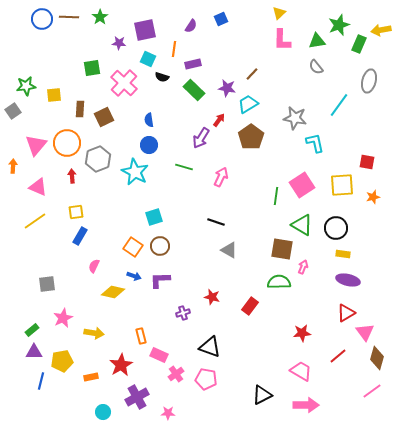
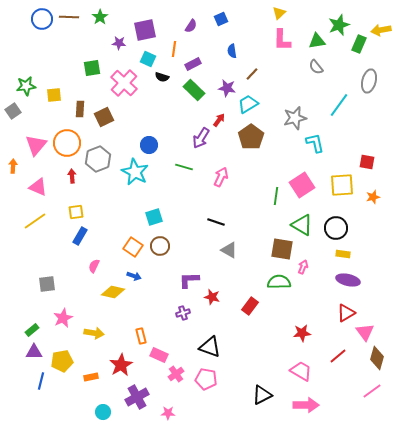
purple rectangle at (193, 64): rotated 14 degrees counterclockwise
gray star at (295, 118): rotated 25 degrees counterclockwise
blue semicircle at (149, 120): moved 83 px right, 69 px up
purple L-shape at (160, 280): moved 29 px right
